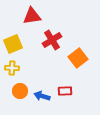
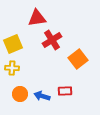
red triangle: moved 5 px right, 2 px down
orange square: moved 1 px down
orange circle: moved 3 px down
